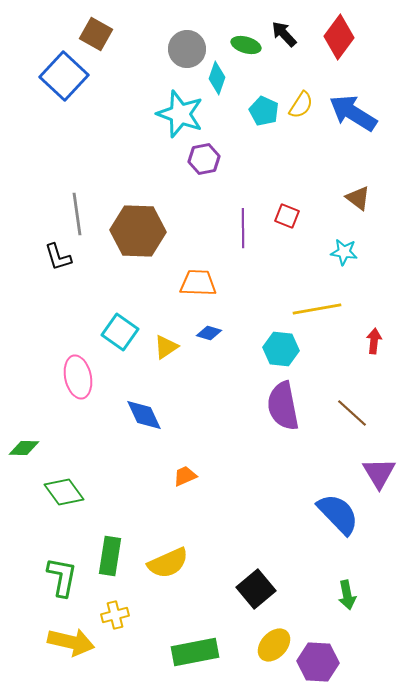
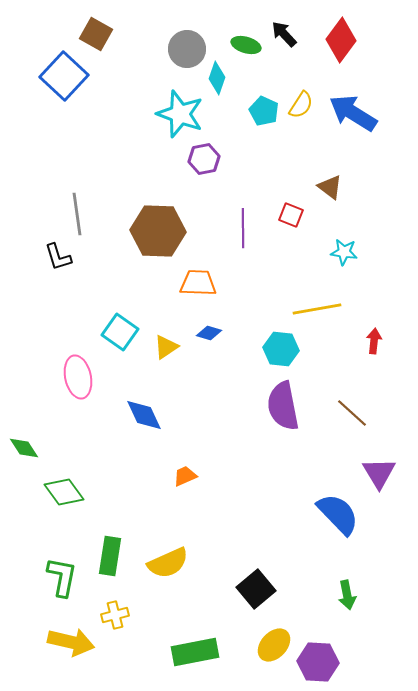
red diamond at (339, 37): moved 2 px right, 3 px down
brown triangle at (358, 198): moved 28 px left, 11 px up
red square at (287, 216): moved 4 px right, 1 px up
brown hexagon at (138, 231): moved 20 px right
green diamond at (24, 448): rotated 56 degrees clockwise
